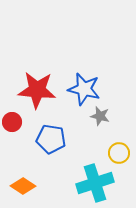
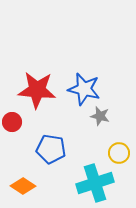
blue pentagon: moved 10 px down
